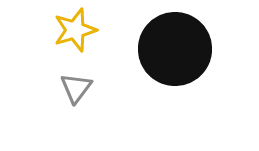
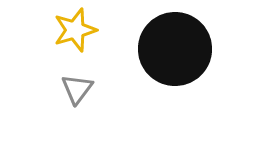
gray triangle: moved 1 px right, 1 px down
